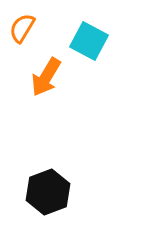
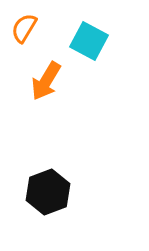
orange semicircle: moved 2 px right
orange arrow: moved 4 px down
